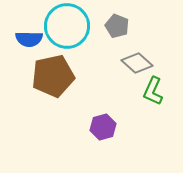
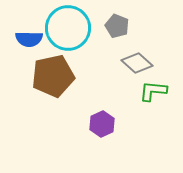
cyan circle: moved 1 px right, 2 px down
green L-shape: rotated 72 degrees clockwise
purple hexagon: moved 1 px left, 3 px up; rotated 10 degrees counterclockwise
